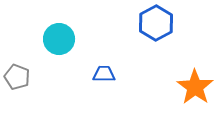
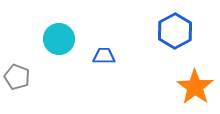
blue hexagon: moved 19 px right, 8 px down
blue trapezoid: moved 18 px up
